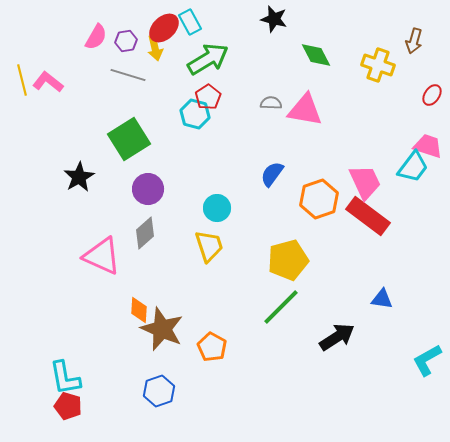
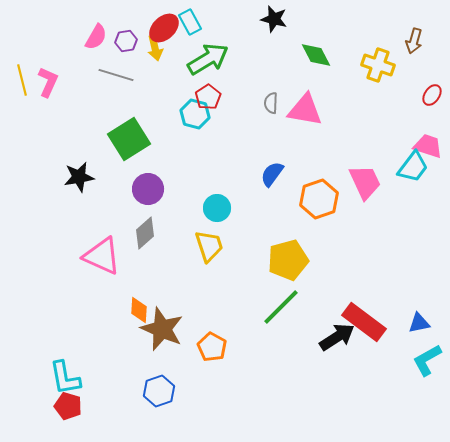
gray line at (128, 75): moved 12 px left
pink L-shape at (48, 82): rotated 76 degrees clockwise
gray semicircle at (271, 103): rotated 90 degrees counterclockwise
black star at (79, 177): rotated 20 degrees clockwise
red rectangle at (368, 216): moved 4 px left, 106 px down
blue triangle at (382, 299): moved 37 px right, 24 px down; rotated 20 degrees counterclockwise
